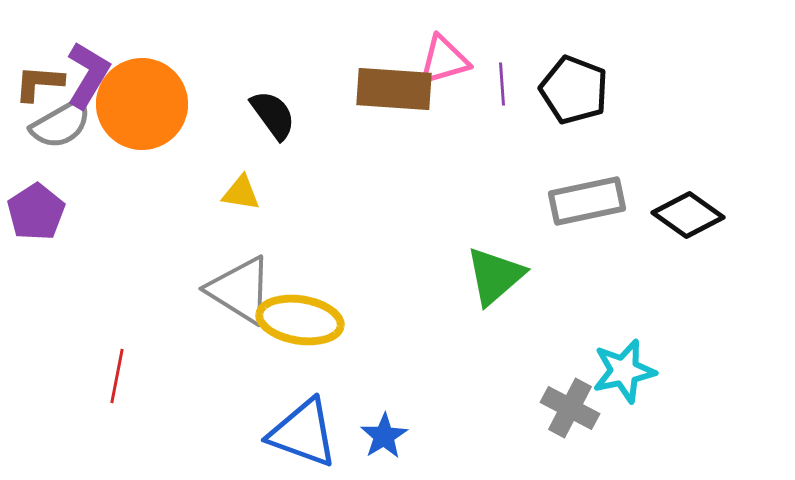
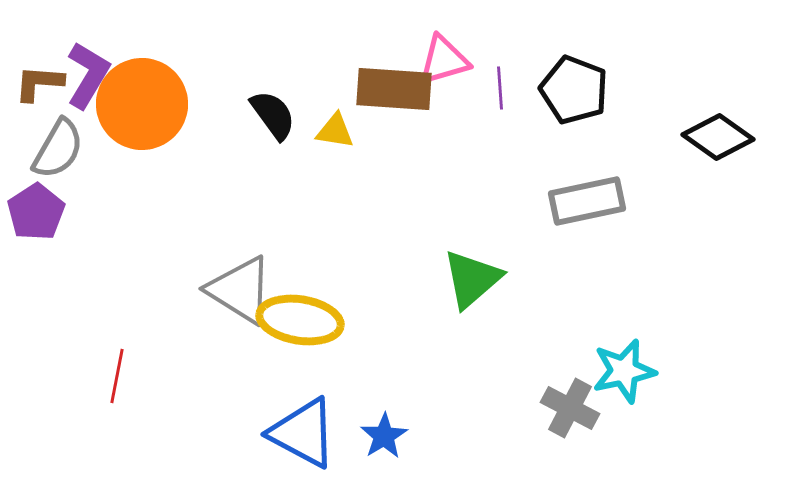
purple line: moved 2 px left, 4 px down
gray semicircle: moved 3 px left, 25 px down; rotated 30 degrees counterclockwise
yellow triangle: moved 94 px right, 62 px up
black diamond: moved 30 px right, 78 px up
green triangle: moved 23 px left, 3 px down
blue triangle: rotated 8 degrees clockwise
